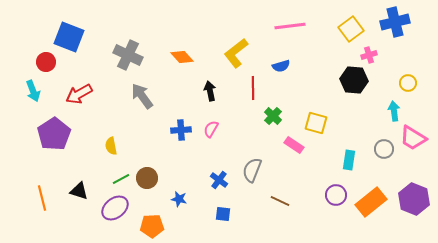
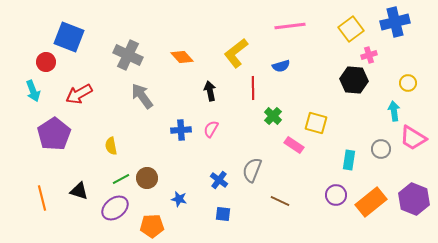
gray circle at (384, 149): moved 3 px left
